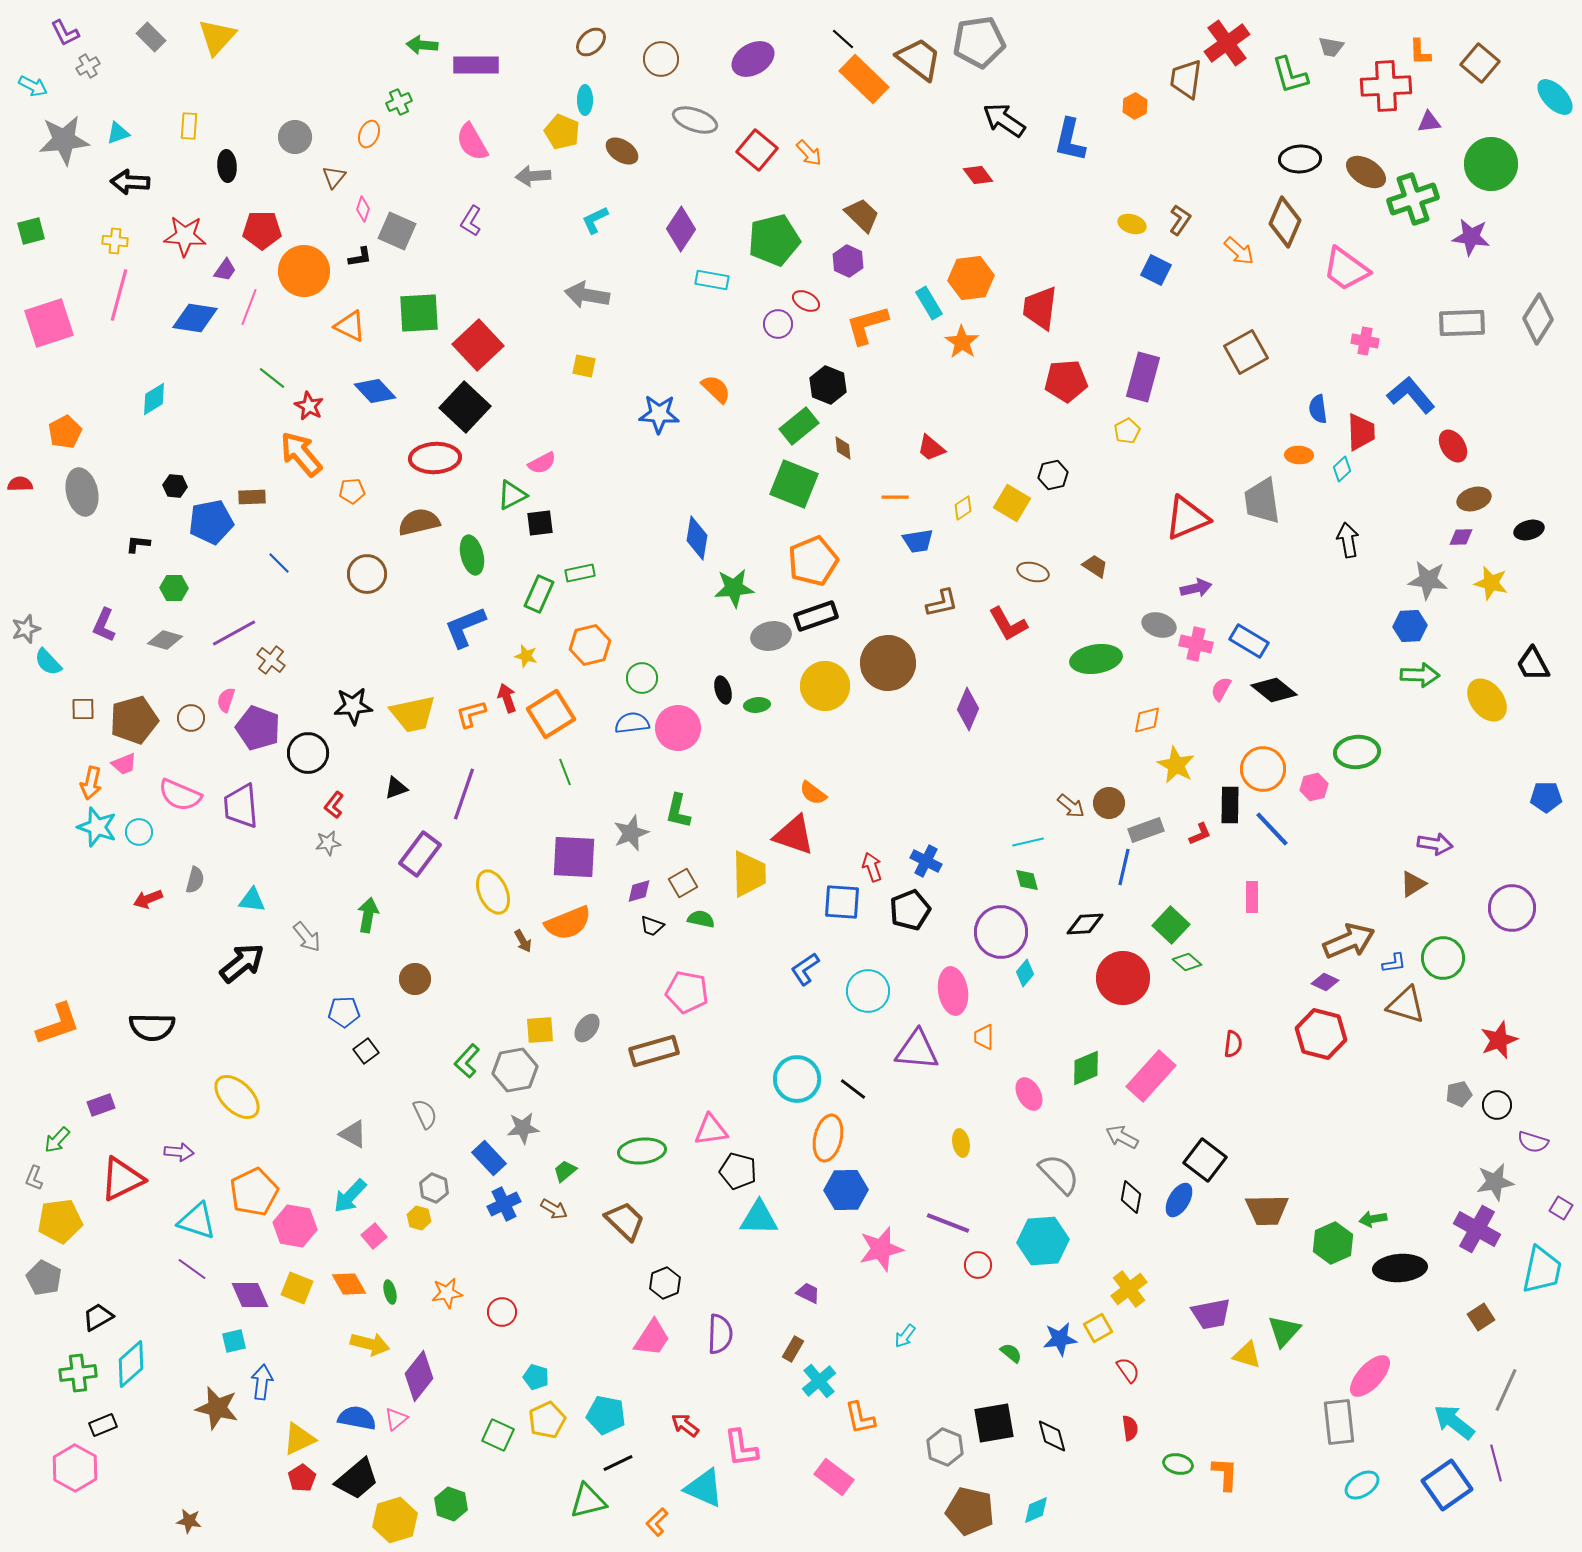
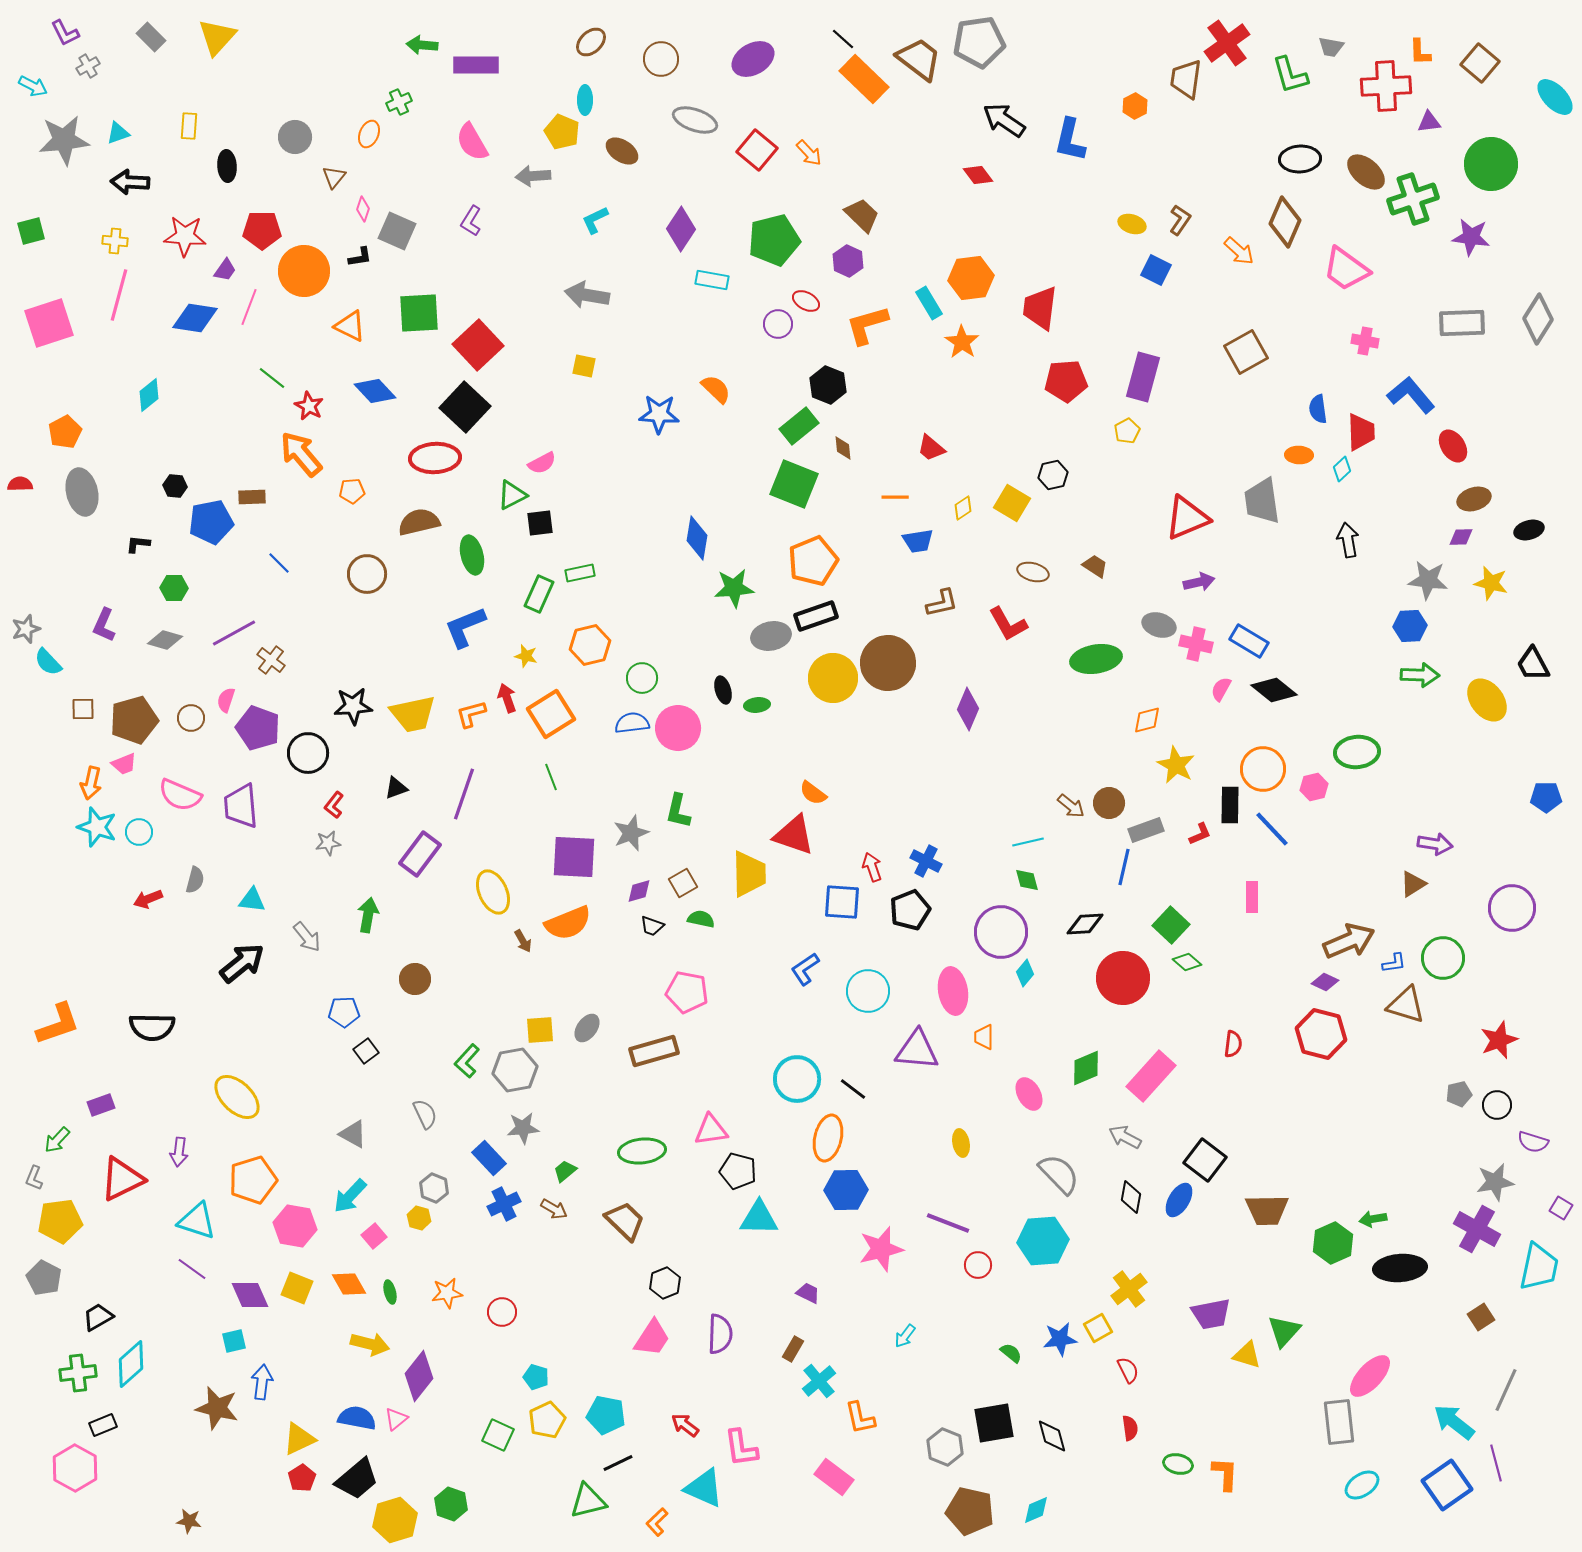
brown ellipse at (1366, 172): rotated 9 degrees clockwise
cyan diamond at (154, 399): moved 5 px left, 4 px up; rotated 8 degrees counterclockwise
purple arrow at (1196, 588): moved 3 px right, 6 px up
yellow circle at (825, 686): moved 8 px right, 8 px up
green line at (565, 772): moved 14 px left, 5 px down
gray arrow at (1122, 1137): moved 3 px right
purple arrow at (179, 1152): rotated 92 degrees clockwise
orange pentagon at (254, 1192): moved 1 px left, 12 px up; rotated 9 degrees clockwise
cyan trapezoid at (1542, 1270): moved 3 px left, 3 px up
red semicircle at (1128, 1370): rotated 8 degrees clockwise
